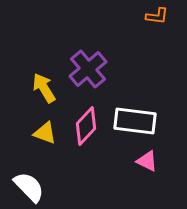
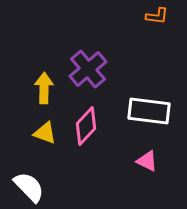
yellow arrow: rotated 32 degrees clockwise
white rectangle: moved 14 px right, 10 px up
